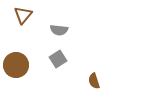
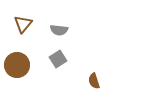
brown triangle: moved 9 px down
brown circle: moved 1 px right
